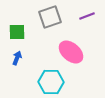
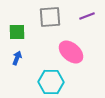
gray square: rotated 15 degrees clockwise
